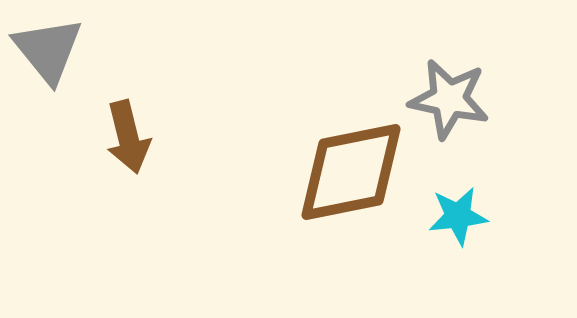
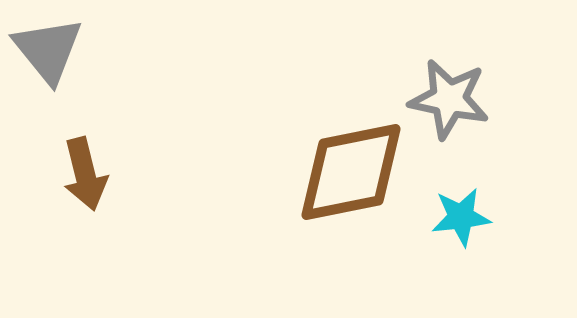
brown arrow: moved 43 px left, 37 px down
cyan star: moved 3 px right, 1 px down
